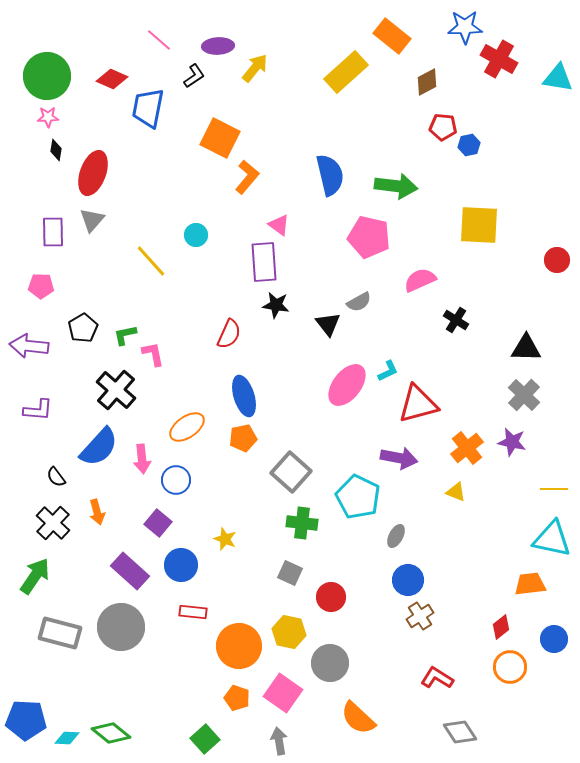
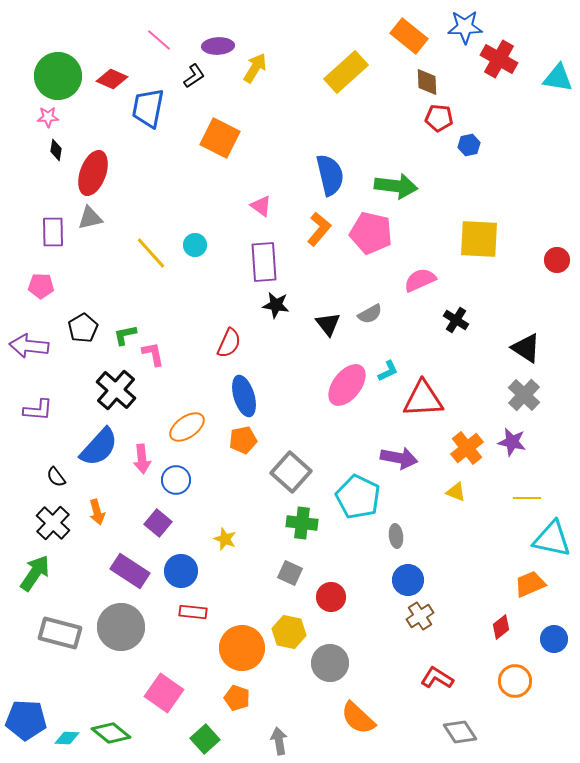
orange rectangle at (392, 36): moved 17 px right
yellow arrow at (255, 68): rotated 8 degrees counterclockwise
green circle at (47, 76): moved 11 px right
brown diamond at (427, 82): rotated 64 degrees counterclockwise
red pentagon at (443, 127): moved 4 px left, 9 px up
orange L-shape at (247, 177): moved 72 px right, 52 px down
gray triangle at (92, 220): moved 2 px left, 2 px up; rotated 36 degrees clockwise
pink triangle at (279, 225): moved 18 px left, 19 px up
yellow square at (479, 225): moved 14 px down
cyan circle at (196, 235): moved 1 px left, 10 px down
pink pentagon at (369, 237): moved 2 px right, 4 px up
yellow line at (151, 261): moved 8 px up
gray semicircle at (359, 302): moved 11 px right, 12 px down
red semicircle at (229, 334): moved 9 px down
black triangle at (526, 348): rotated 32 degrees clockwise
red triangle at (418, 404): moved 5 px right, 5 px up; rotated 12 degrees clockwise
orange pentagon at (243, 438): moved 2 px down
yellow line at (554, 489): moved 27 px left, 9 px down
gray ellipse at (396, 536): rotated 35 degrees counterclockwise
blue circle at (181, 565): moved 6 px down
purple rectangle at (130, 571): rotated 9 degrees counterclockwise
green arrow at (35, 576): moved 3 px up
orange trapezoid at (530, 584): rotated 16 degrees counterclockwise
orange circle at (239, 646): moved 3 px right, 2 px down
orange circle at (510, 667): moved 5 px right, 14 px down
pink square at (283, 693): moved 119 px left
